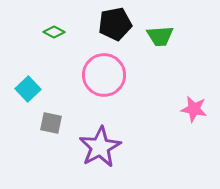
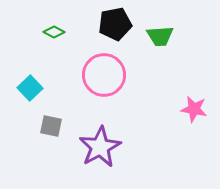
cyan square: moved 2 px right, 1 px up
gray square: moved 3 px down
